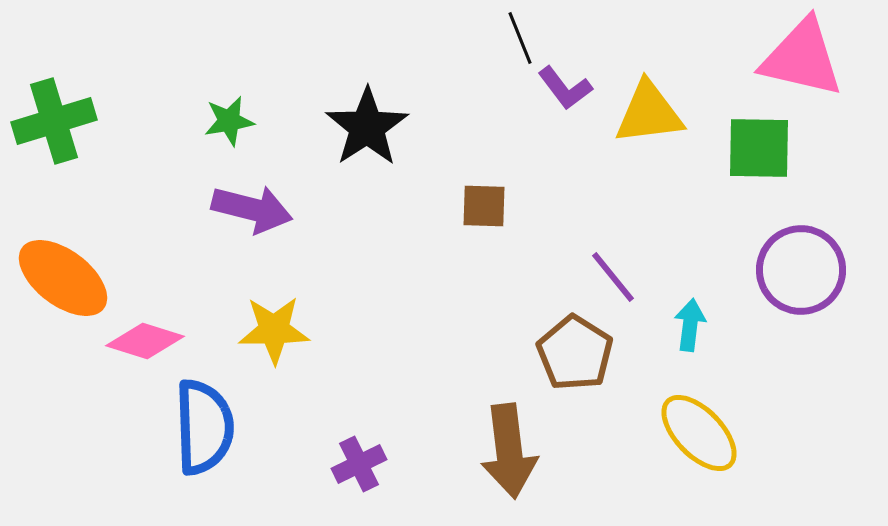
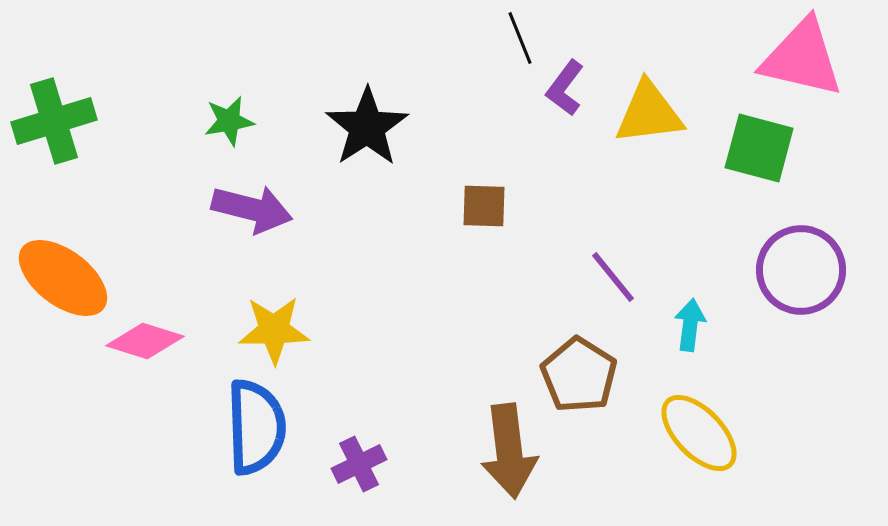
purple L-shape: rotated 74 degrees clockwise
green square: rotated 14 degrees clockwise
brown pentagon: moved 4 px right, 22 px down
blue semicircle: moved 52 px right
